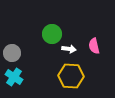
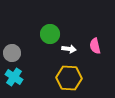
green circle: moved 2 px left
pink semicircle: moved 1 px right
yellow hexagon: moved 2 px left, 2 px down
